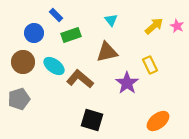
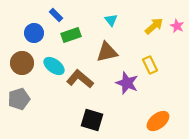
brown circle: moved 1 px left, 1 px down
purple star: rotated 15 degrees counterclockwise
